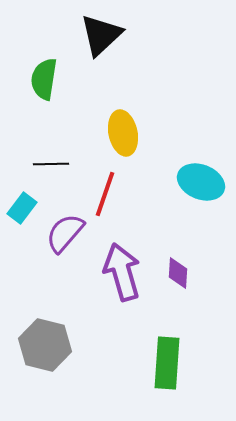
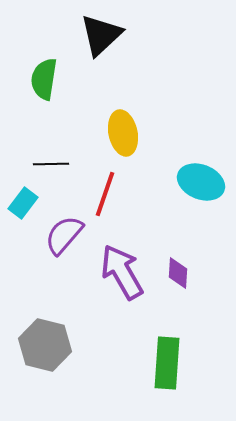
cyan rectangle: moved 1 px right, 5 px up
purple semicircle: moved 1 px left, 2 px down
purple arrow: rotated 14 degrees counterclockwise
